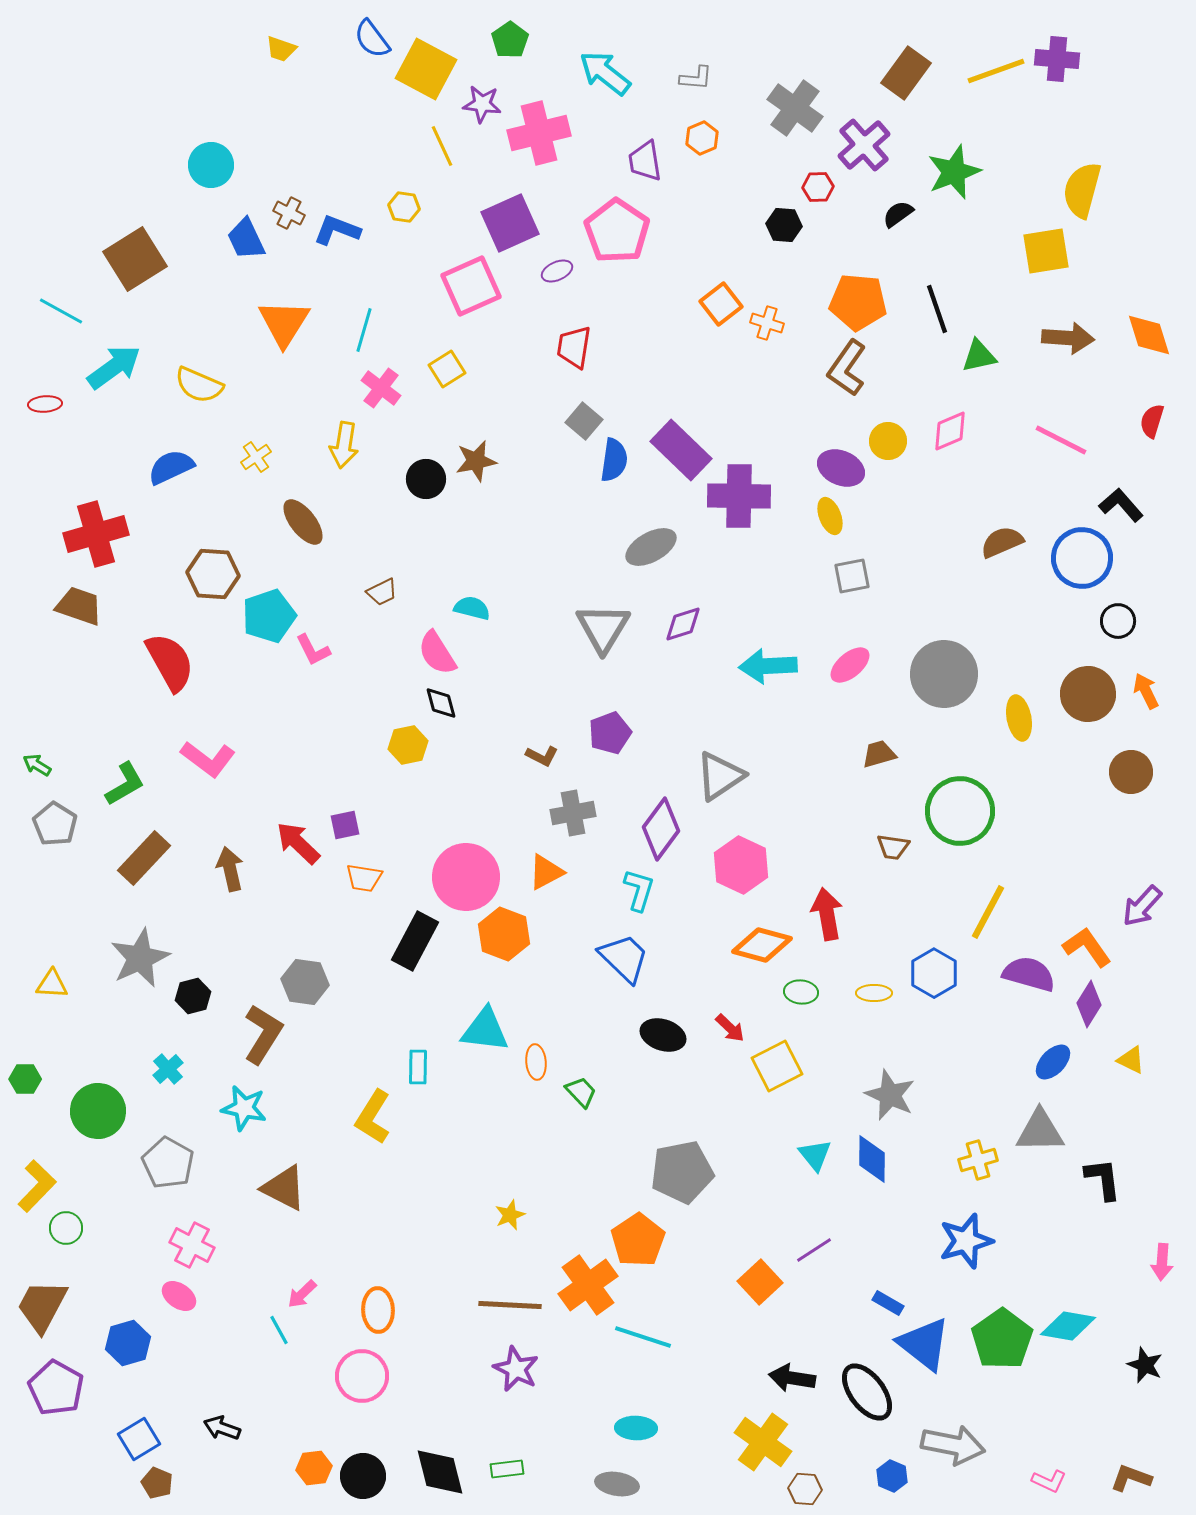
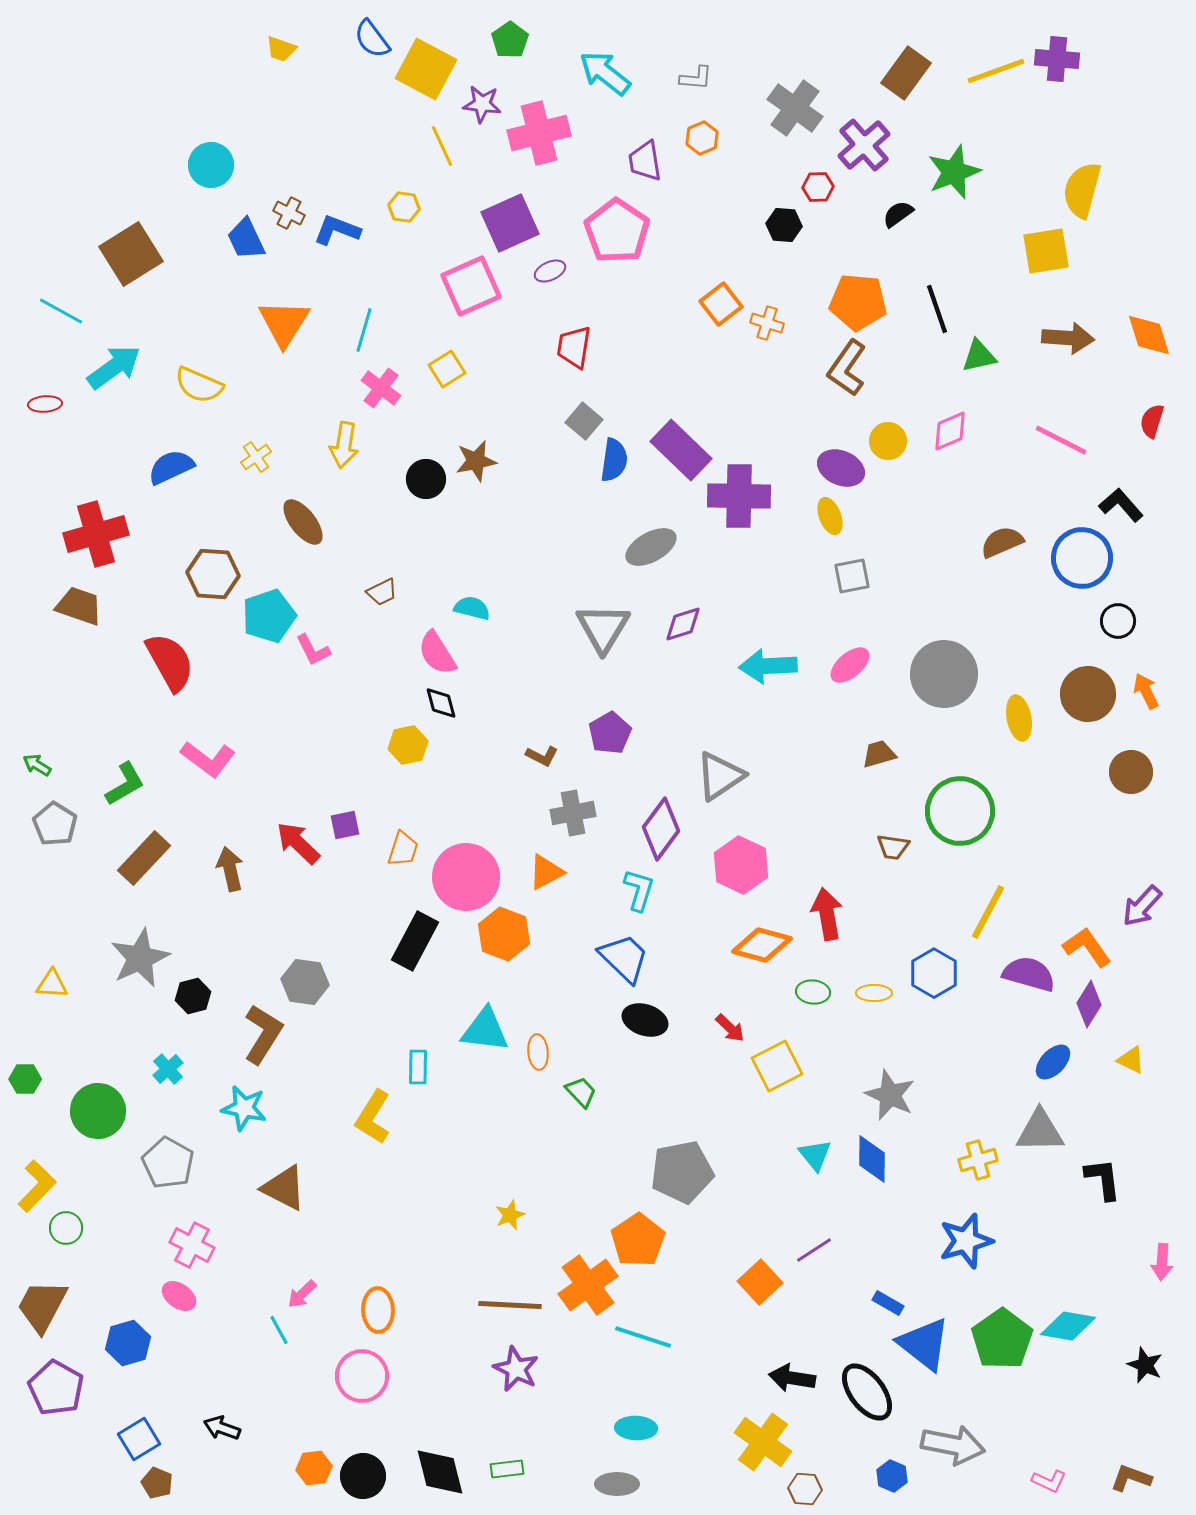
brown square at (135, 259): moved 4 px left, 5 px up
purple ellipse at (557, 271): moved 7 px left
purple pentagon at (610, 733): rotated 9 degrees counterclockwise
orange trapezoid at (364, 878): moved 39 px right, 29 px up; rotated 81 degrees counterclockwise
green ellipse at (801, 992): moved 12 px right
black ellipse at (663, 1035): moved 18 px left, 15 px up
orange ellipse at (536, 1062): moved 2 px right, 10 px up
gray ellipse at (617, 1484): rotated 9 degrees counterclockwise
